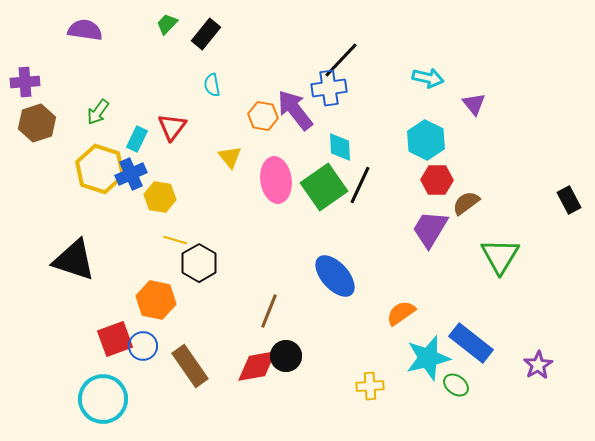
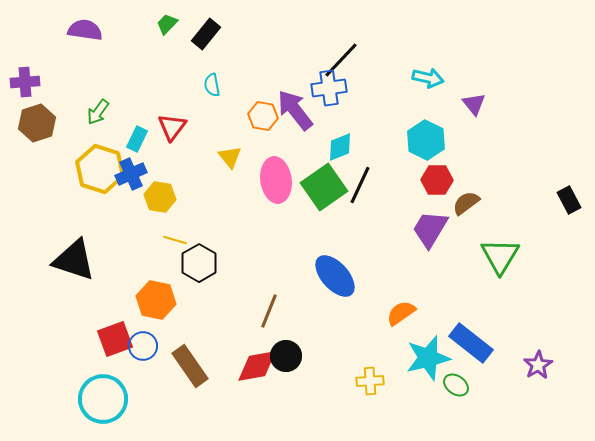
cyan diamond at (340, 147): rotated 72 degrees clockwise
yellow cross at (370, 386): moved 5 px up
